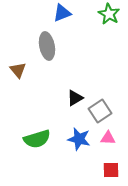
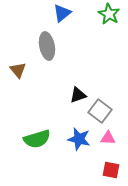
blue triangle: rotated 18 degrees counterclockwise
black triangle: moved 3 px right, 3 px up; rotated 12 degrees clockwise
gray square: rotated 20 degrees counterclockwise
red square: rotated 12 degrees clockwise
